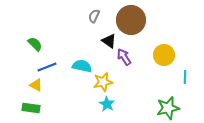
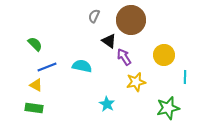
yellow star: moved 33 px right
green rectangle: moved 3 px right
